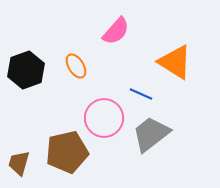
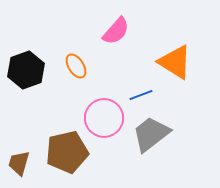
blue line: moved 1 px down; rotated 45 degrees counterclockwise
